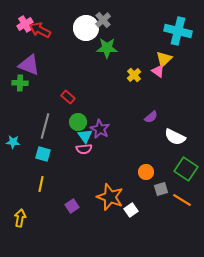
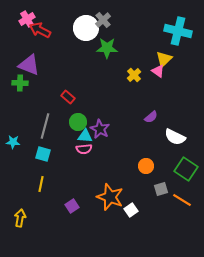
pink cross: moved 2 px right, 5 px up
cyan triangle: rotated 49 degrees counterclockwise
orange circle: moved 6 px up
